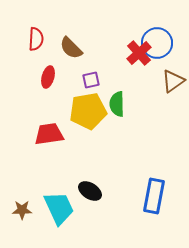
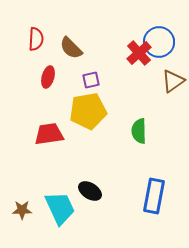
blue circle: moved 2 px right, 1 px up
green semicircle: moved 22 px right, 27 px down
cyan trapezoid: moved 1 px right
